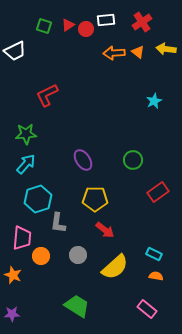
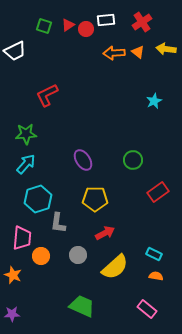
red arrow: moved 3 px down; rotated 66 degrees counterclockwise
green trapezoid: moved 5 px right; rotated 8 degrees counterclockwise
